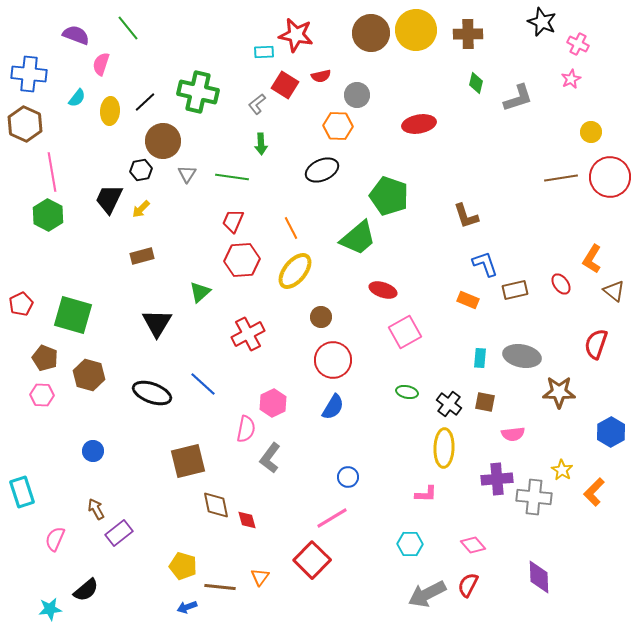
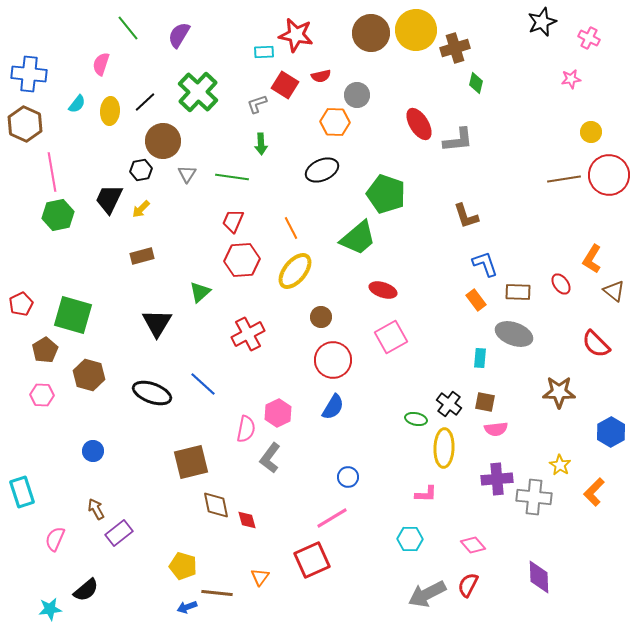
black star at (542, 22): rotated 28 degrees clockwise
brown cross at (468, 34): moved 13 px left, 14 px down; rotated 16 degrees counterclockwise
purple semicircle at (76, 35): moved 103 px right; rotated 80 degrees counterclockwise
pink cross at (578, 44): moved 11 px right, 6 px up
pink star at (571, 79): rotated 18 degrees clockwise
green cross at (198, 92): rotated 30 degrees clockwise
cyan semicircle at (77, 98): moved 6 px down
gray L-shape at (518, 98): moved 60 px left, 42 px down; rotated 12 degrees clockwise
gray L-shape at (257, 104): rotated 20 degrees clockwise
red ellipse at (419, 124): rotated 68 degrees clockwise
orange hexagon at (338, 126): moved 3 px left, 4 px up
red circle at (610, 177): moved 1 px left, 2 px up
brown line at (561, 178): moved 3 px right, 1 px down
green pentagon at (389, 196): moved 3 px left, 2 px up
green hexagon at (48, 215): moved 10 px right; rotated 20 degrees clockwise
brown rectangle at (515, 290): moved 3 px right, 2 px down; rotated 15 degrees clockwise
orange rectangle at (468, 300): moved 8 px right; rotated 30 degrees clockwise
pink square at (405, 332): moved 14 px left, 5 px down
red semicircle at (596, 344): rotated 64 degrees counterclockwise
gray ellipse at (522, 356): moved 8 px left, 22 px up; rotated 9 degrees clockwise
brown pentagon at (45, 358): moved 8 px up; rotated 20 degrees clockwise
green ellipse at (407, 392): moved 9 px right, 27 px down
pink hexagon at (273, 403): moved 5 px right, 10 px down
pink semicircle at (513, 434): moved 17 px left, 5 px up
brown square at (188, 461): moved 3 px right, 1 px down
yellow star at (562, 470): moved 2 px left, 5 px up
cyan hexagon at (410, 544): moved 5 px up
red square at (312, 560): rotated 21 degrees clockwise
brown line at (220, 587): moved 3 px left, 6 px down
